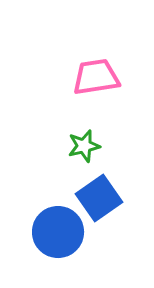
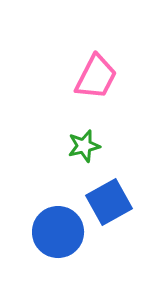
pink trapezoid: rotated 126 degrees clockwise
blue square: moved 10 px right, 4 px down; rotated 6 degrees clockwise
